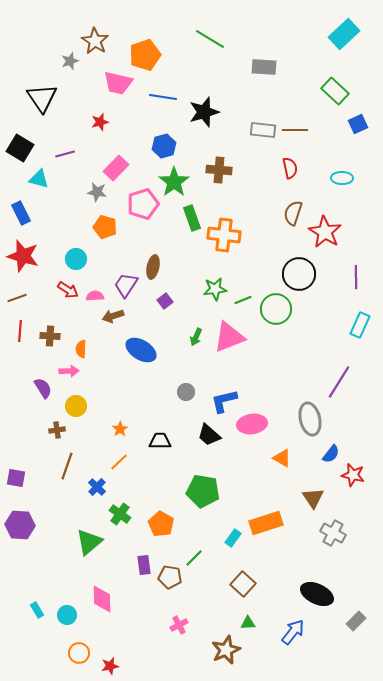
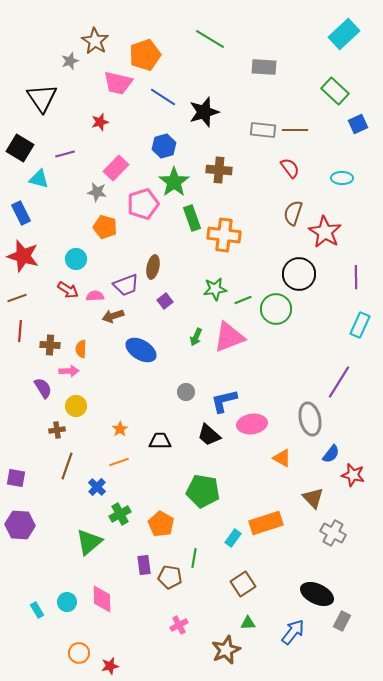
blue line at (163, 97): rotated 24 degrees clockwise
red semicircle at (290, 168): rotated 25 degrees counterclockwise
purple trapezoid at (126, 285): rotated 144 degrees counterclockwise
brown cross at (50, 336): moved 9 px down
orange line at (119, 462): rotated 24 degrees clockwise
brown triangle at (313, 498): rotated 10 degrees counterclockwise
green cross at (120, 514): rotated 25 degrees clockwise
green line at (194, 558): rotated 36 degrees counterclockwise
brown square at (243, 584): rotated 15 degrees clockwise
cyan circle at (67, 615): moved 13 px up
gray rectangle at (356, 621): moved 14 px left; rotated 18 degrees counterclockwise
